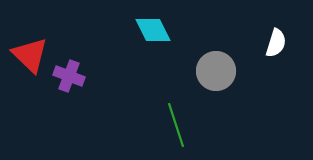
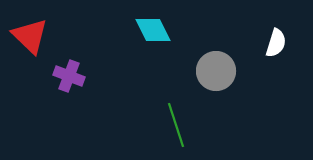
red triangle: moved 19 px up
